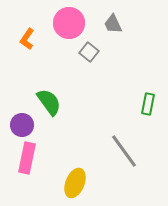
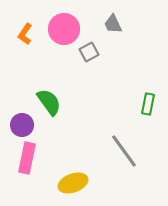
pink circle: moved 5 px left, 6 px down
orange L-shape: moved 2 px left, 5 px up
gray square: rotated 24 degrees clockwise
yellow ellipse: moved 2 px left; rotated 48 degrees clockwise
